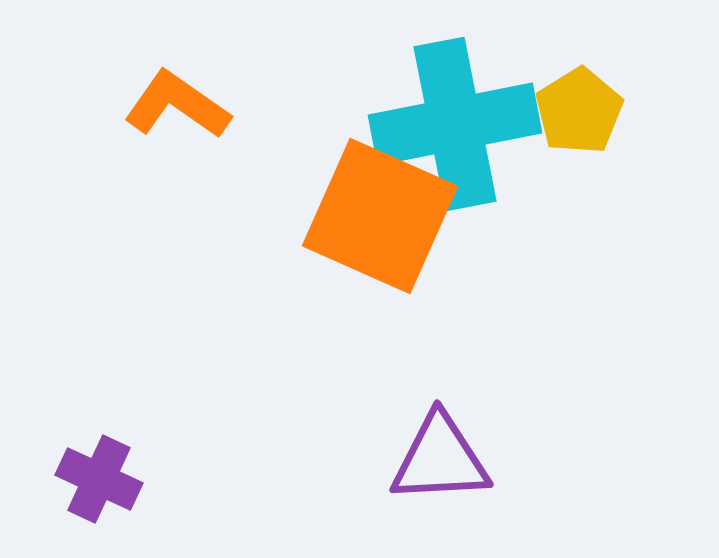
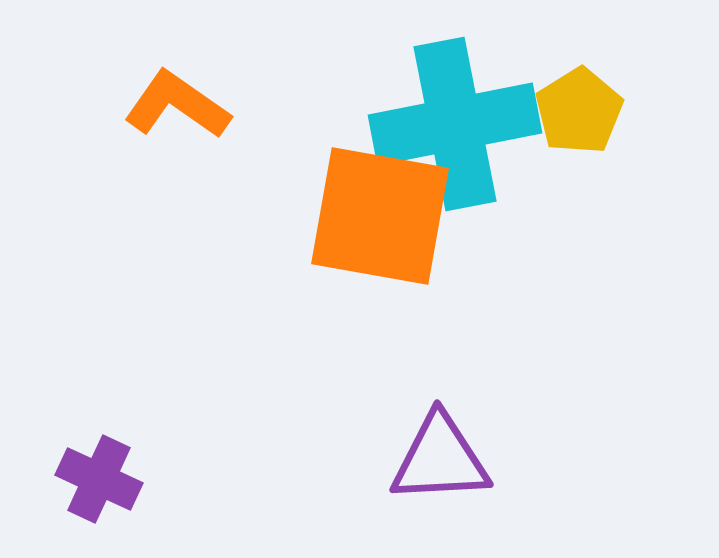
orange square: rotated 14 degrees counterclockwise
